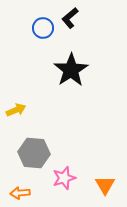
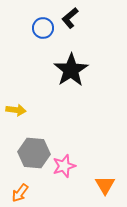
yellow arrow: rotated 30 degrees clockwise
pink star: moved 12 px up
orange arrow: rotated 48 degrees counterclockwise
